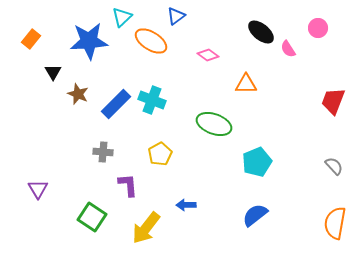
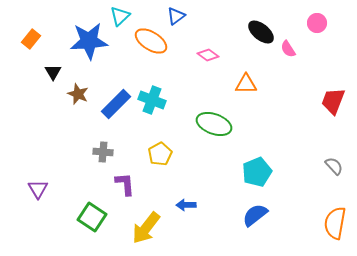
cyan triangle: moved 2 px left, 1 px up
pink circle: moved 1 px left, 5 px up
cyan pentagon: moved 10 px down
purple L-shape: moved 3 px left, 1 px up
